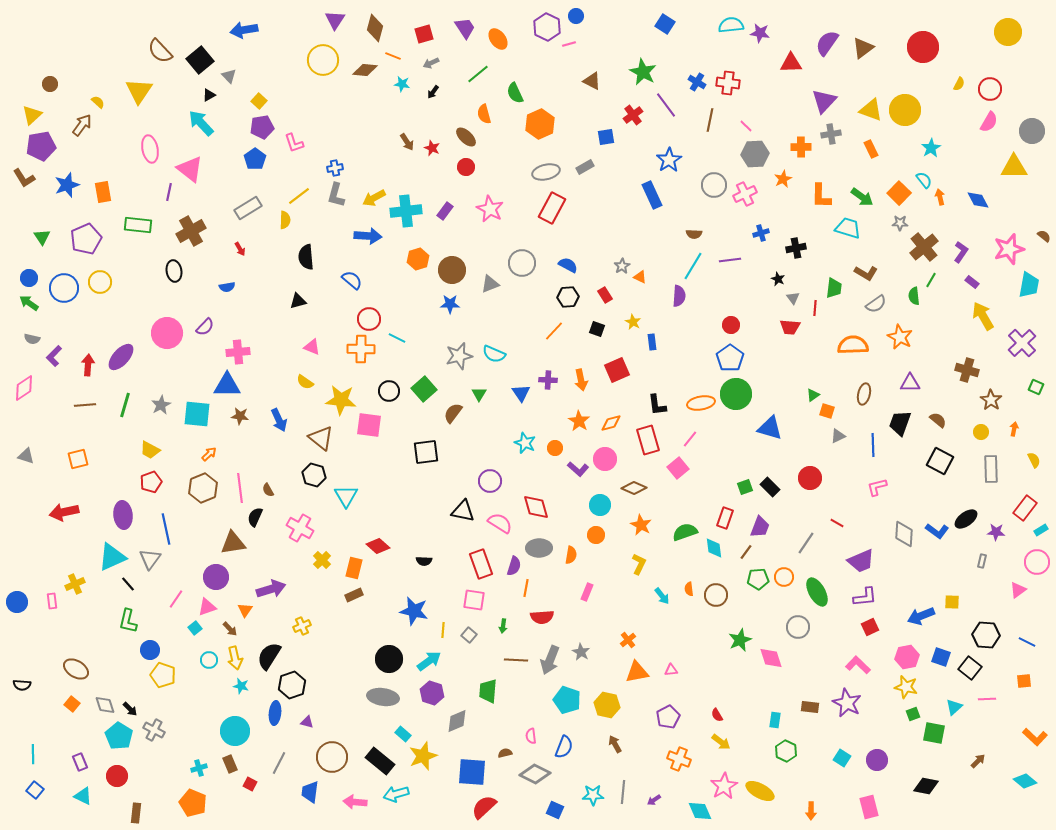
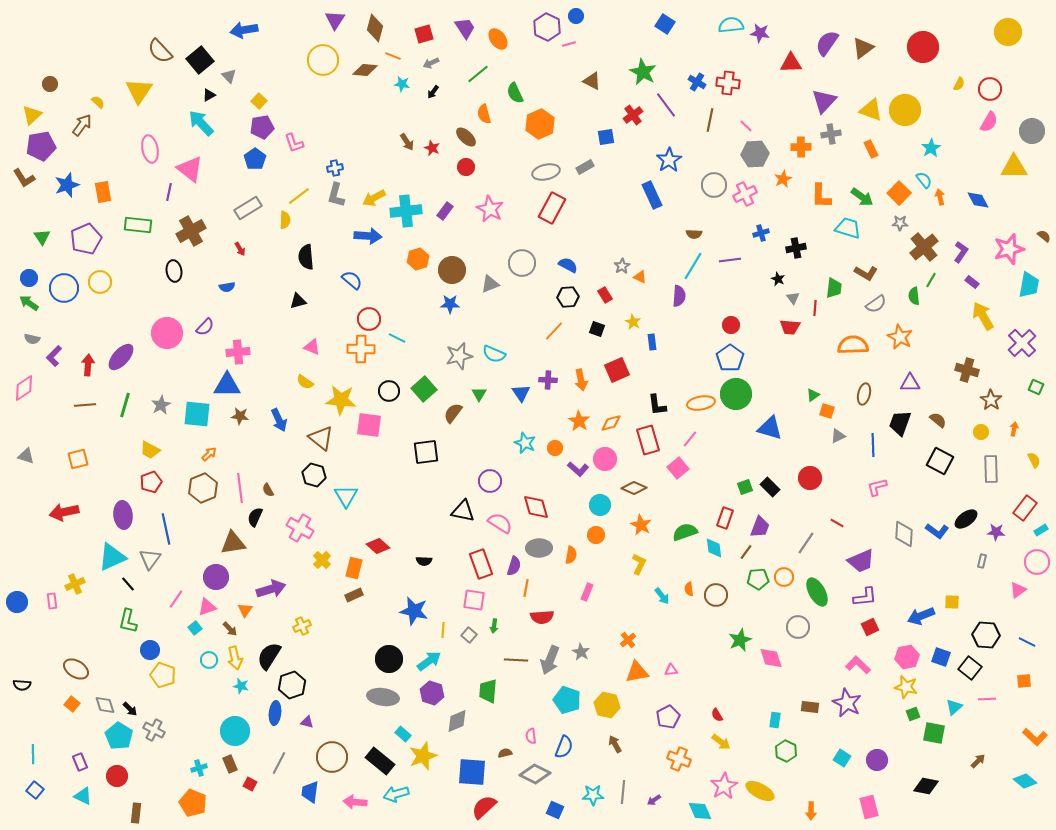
green arrow at (503, 626): moved 9 px left
